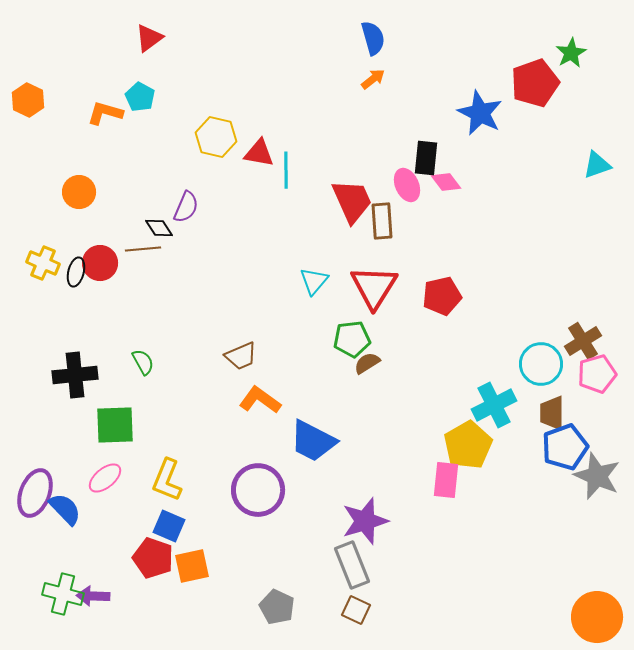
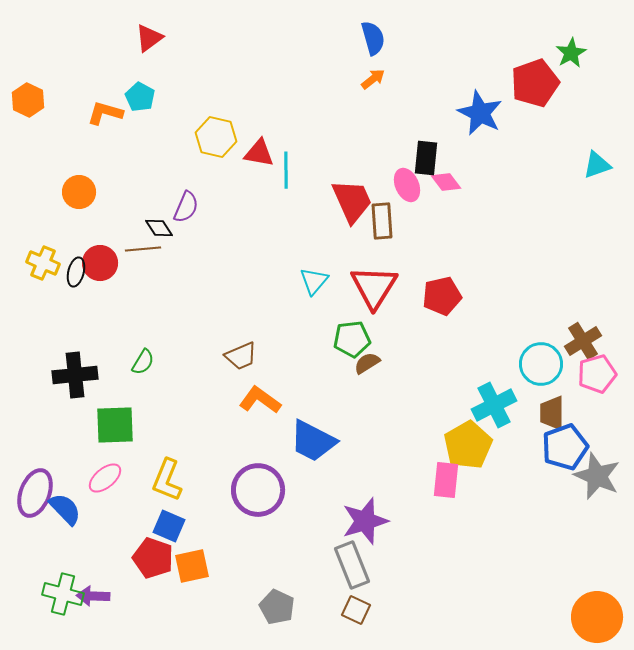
green semicircle at (143, 362): rotated 60 degrees clockwise
